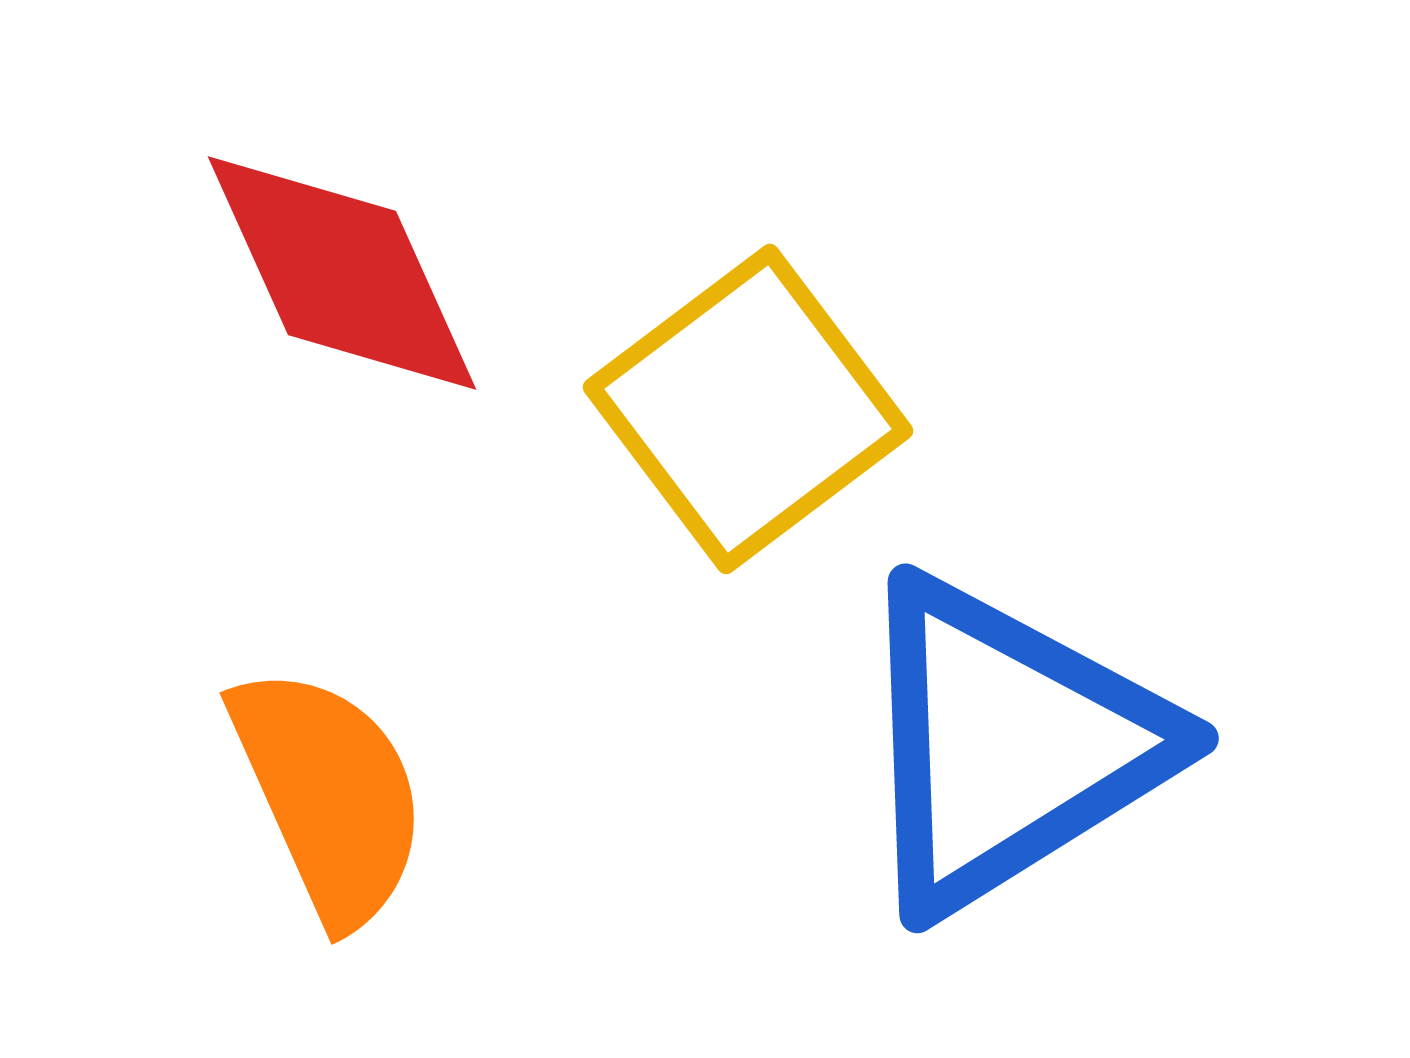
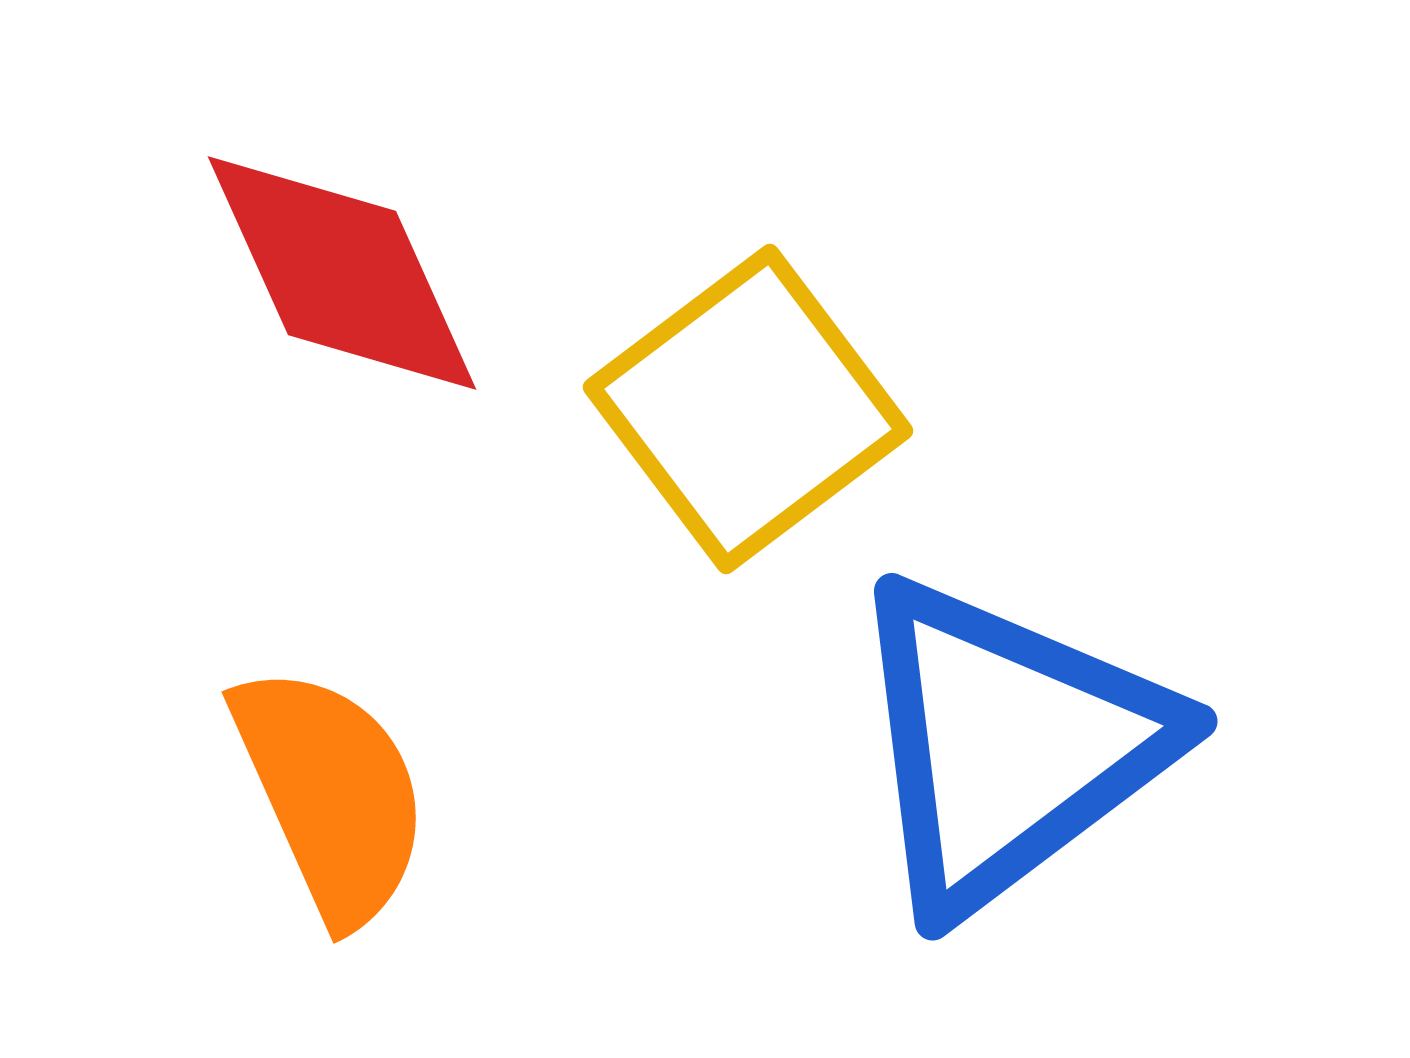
blue triangle: rotated 5 degrees counterclockwise
orange semicircle: moved 2 px right, 1 px up
